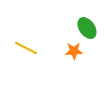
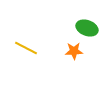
green ellipse: rotated 35 degrees counterclockwise
